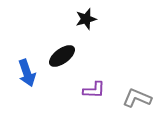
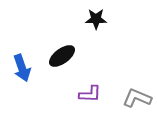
black star: moved 10 px right; rotated 15 degrees clockwise
blue arrow: moved 5 px left, 5 px up
purple L-shape: moved 4 px left, 4 px down
